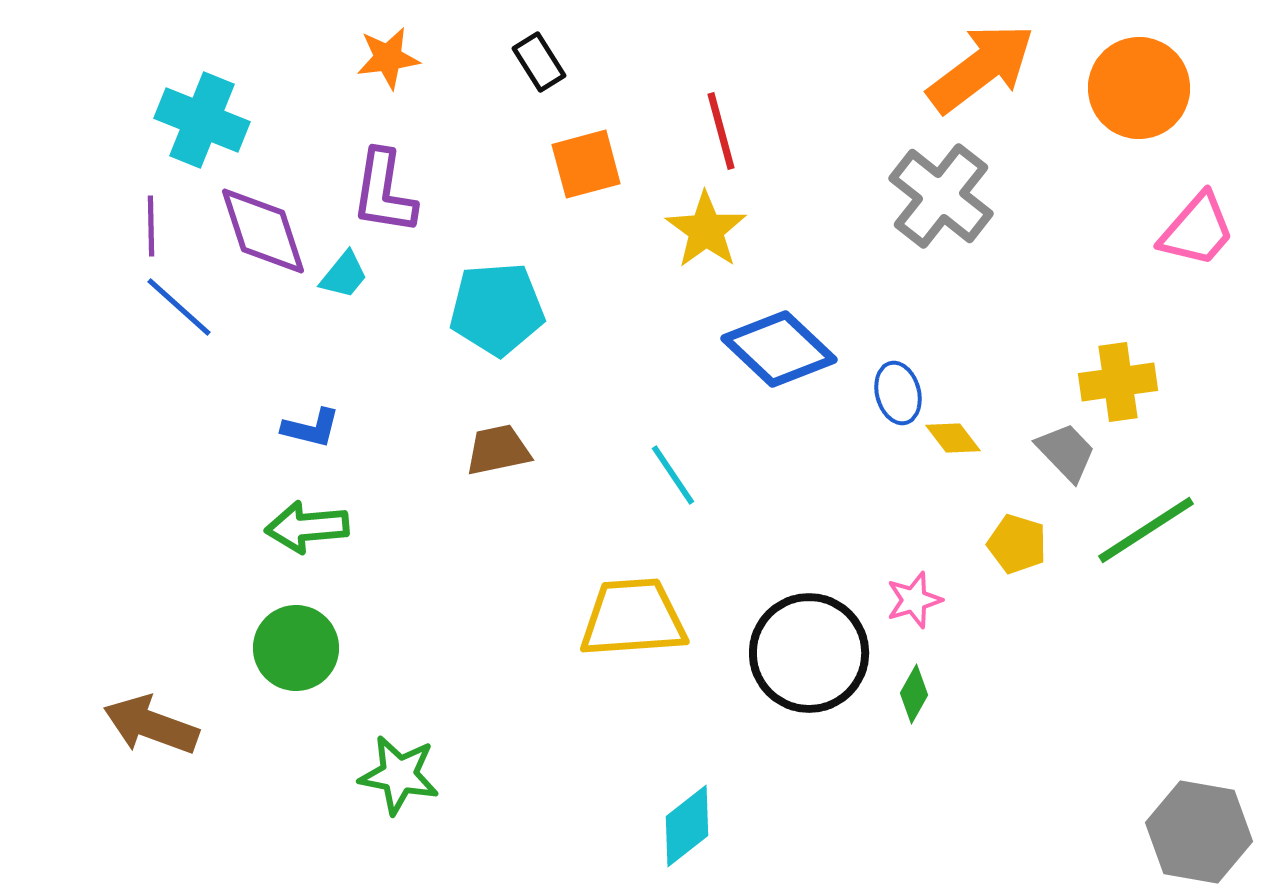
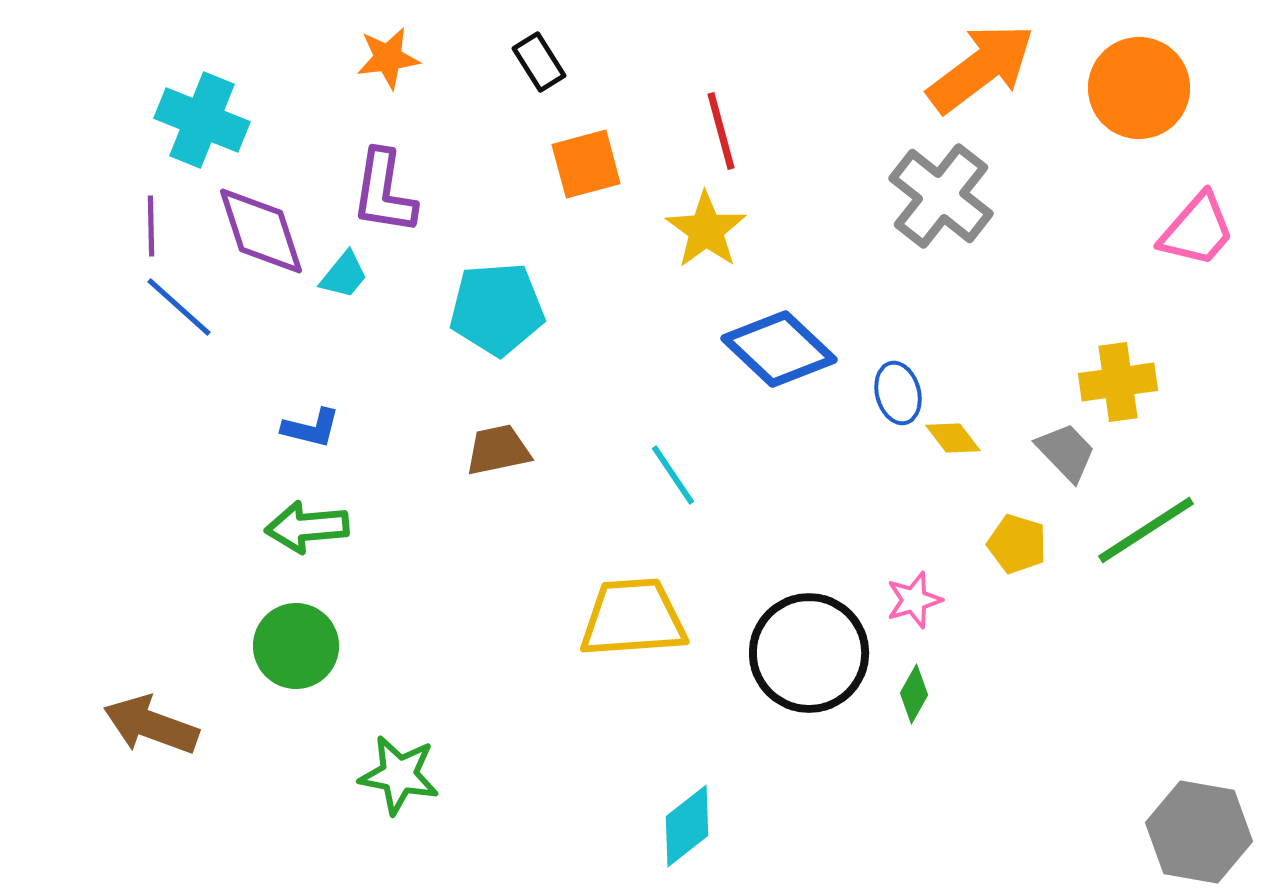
purple diamond: moved 2 px left
green circle: moved 2 px up
